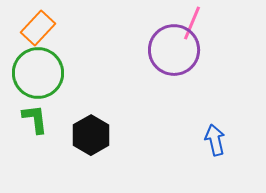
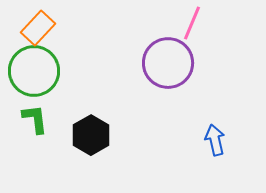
purple circle: moved 6 px left, 13 px down
green circle: moved 4 px left, 2 px up
